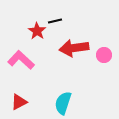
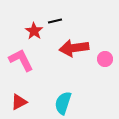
red star: moved 3 px left
pink circle: moved 1 px right, 4 px down
pink L-shape: rotated 20 degrees clockwise
